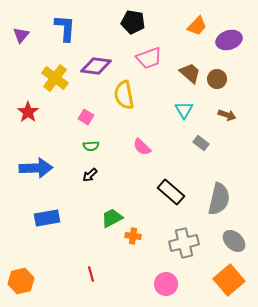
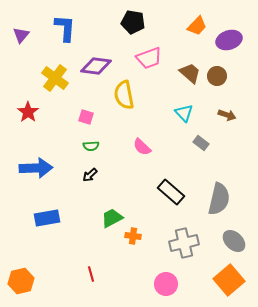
brown circle: moved 3 px up
cyan triangle: moved 3 px down; rotated 12 degrees counterclockwise
pink square: rotated 14 degrees counterclockwise
